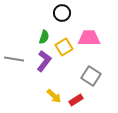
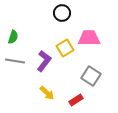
green semicircle: moved 31 px left
yellow square: moved 1 px right, 1 px down
gray line: moved 1 px right, 2 px down
yellow arrow: moved 7 px left, 3 px up
